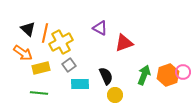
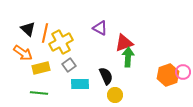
green arrow: moved 16 px left, 18 px up; rotated 18 degrees counterclockwise
